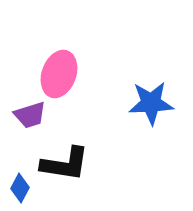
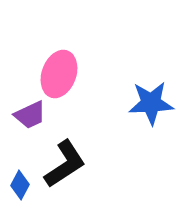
purple trapezoid: rotated 8 degrees counterclockwise
black L-shape: rotated 42 degrees counterclockwise
blue diamond: moved 3 px up
